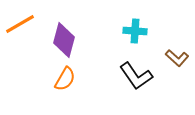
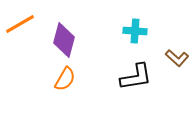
black L-shape: moved 1 px down; rotated 64 degrees counterclockwise
